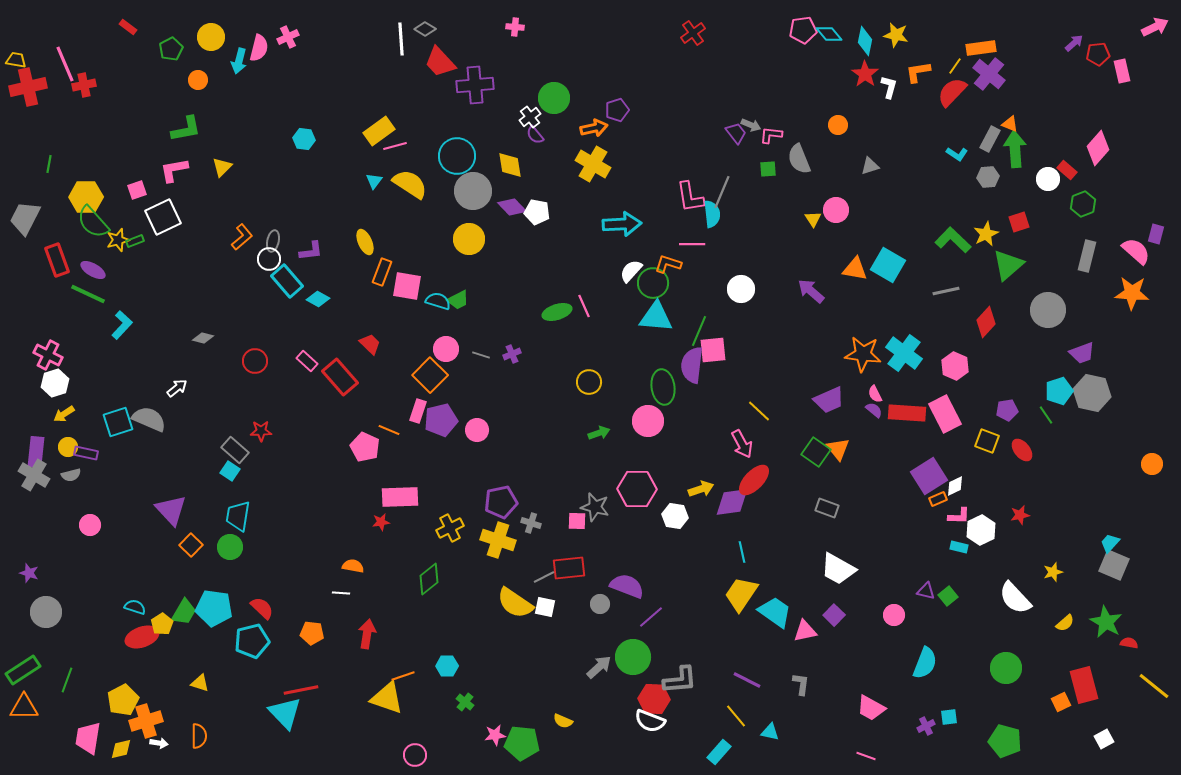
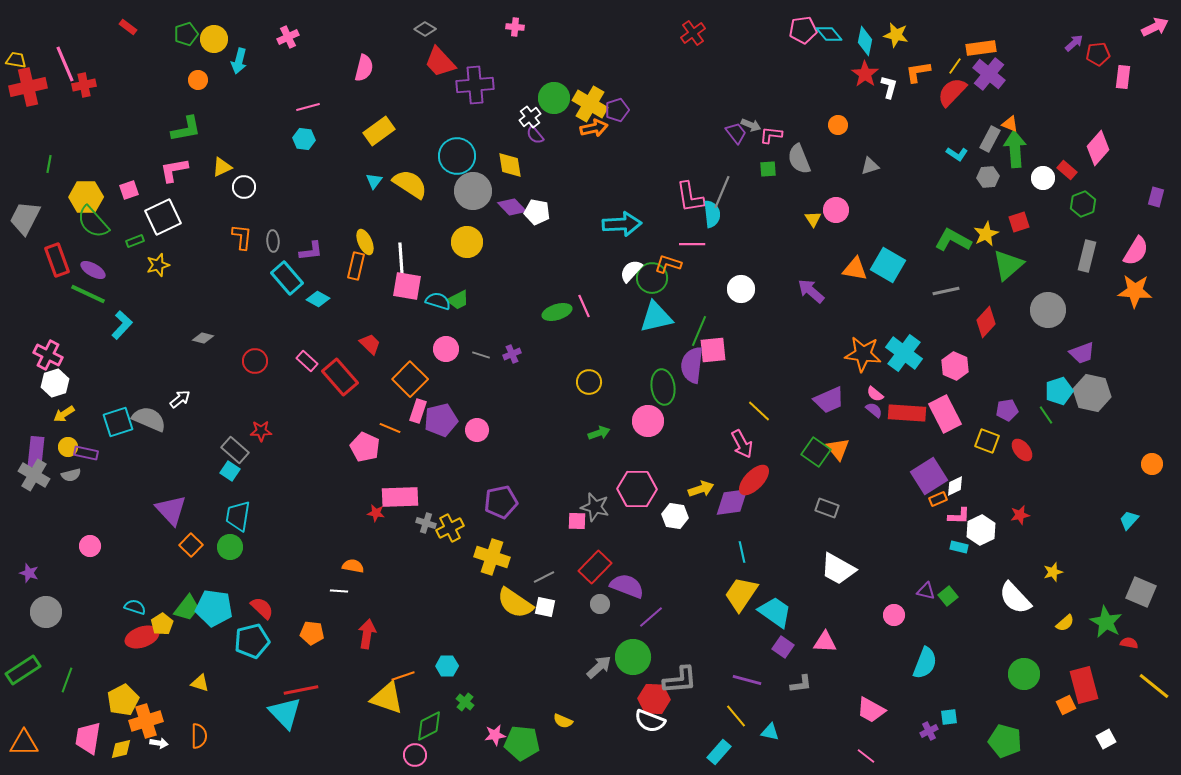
yellow circle at (211, 37): moved 3 px right, 2 px down
white line at (401, 39): moved 220 px down
pink semicircle at (259, 48): moved 105 px right, 20 px down
green pentagon at (171, 49): moved 15 px right, 15 px up; rotated 10 degrees clockwise
pink rectangle at (1122, 71): moved 1 px right, 6 px down; rotated 20 degrees clockwise
pink line at (395, 146): moved 87 px left, 39 px up
yellow cross at (593, 164): moved 3 px left, 60 px up
yellow triangle at (222, 167): rotated 20 degrees clockwise
white circle at (1048, 179): moved 5 px left, 1 px up
pink square at (137, 190): moved 8 px left
purple rectangle at (1156, 234): moved 37 px up
orange L-shape at (242, 237): rotated 44 degrees counterclockwise
yellow circle at (469, 239): moved 2 px left, 3 px down
yellow star at (118, 240): moved 40 px right, 25 px down
green L-shape at (953, 240): rotated 15 degrees counterclockwise
gray ellipse at (273, 241): rotated 15 degrees counterclockwise
pink semicircle at (1136, 251): rotated 80 degrees clockwise
white circle at (269, 259): moved 25 px left, 72 px up
orange rectangle at (382, 272): moved 26 px left, 6 px up; rotated 8 degrees counterclockwise
cyan rectangle at (287, 281): moved 3 px up
green circle at (653, 283): moved 1 px left, 5 px up
orange star at (1132, 293): moved 3 px right, 2 px up
cyan triangle at (656, 317): rotated 18 degrees counterclockwise
orange square at (430, 375): moved 20 px left, 4 px down
white arrow at (177, 388): moved 3 px right, 11 px down
pink semicircle at (875, 394): rotated 24 degrees counterclockwise
orange line at (389, 430): moved 1 px right, 2 px up
red star at (381, 522): moved 5 px left, 9 px up; rotated 18 degrees clockwise
gray cross at (531, 523): moved 105 px left
pink circle at (90, 525): moved 21 px down
yellow cross at (498, 540): moved 6 px left, 17 px down
cyan trapezoid at (1110, 543): moved 19 px right, 23 px up
gray square at (1114, 565): moved 27 px right, 27 px down
red rectangle at (569, 568): moved 26 px right, 1 px up; rotated 40 degrees counterclockwise
green diamond at (429, 579): moved 147 px down; rotated 12 degrees clockwise
white line at (341, 593): moved 2 px left, 2 px up
green trapezoid at (184, 612): moved 3 px right, 4 px up; rotated 8 degrees clockwise
purple square at (834, 615): moved 51 px left, 32 px down; rotated 10 degrees counterclockwise
pink triangle at (805, 631): moved 20 px right, 11 px down; rotated 15 degrees clockwise
green circle at (1006, 668): moved 18 px right, 6 px down
purple line at (747, 680): rotated 12 degrees counterclockwise
gray L-shape at (801, 684): rotated 75 degrees clockwise
orange square at (1061, 702): moved 5 px right, 3 px down
orange triangle at (24, 707): moved 36 px down
pink trapezoid at (871, 708): moved 2 px down
purple cross at (926, 726): moved 3 px right, 5 px down
white square at (1104, 739): moved 2 px right
pink line at (866, 756): rotated 18 degrees clockwise
